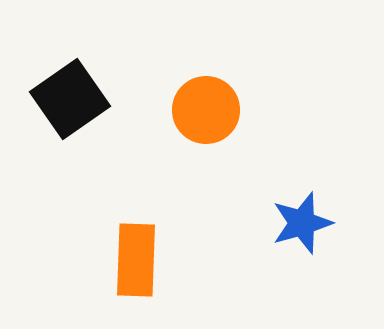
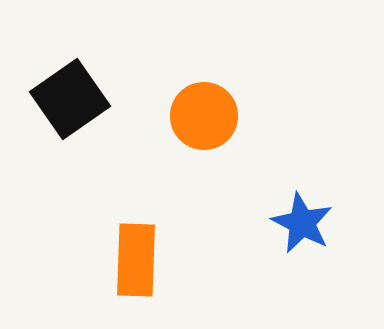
orange circle: moved 2 px left, 6 px down
blue star: rotated 28 degrees counterclockwise
